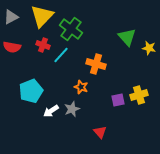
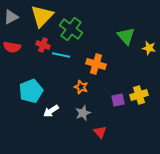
green triangle: moved 1 px left, 1 px up
cyan line: rotated 60 degrees clockwise
gray star: moved 11 px right, 4 px down
